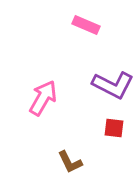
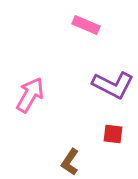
pink arrow: moved 13 px left, 3 px up
red square: moved 1 px left, 6 px down
brown L-shape: rotated 60 degrees clockwise
